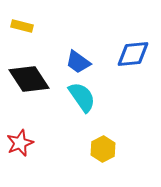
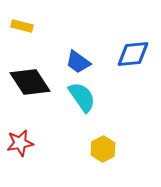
black diamond: moved 1 px right, 3 px down
red star: rotated 12 degrees clockwise
